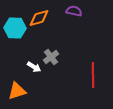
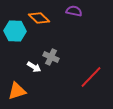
orange diamond: rotated 60 degrees clockwise
cyan hexagon: moved 3 px down
gray cross: rotated 28 degrees counterclockwise
red line: moved 2 px left, 2 px down; rotated 45 degrees clockwise
